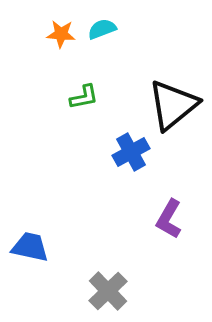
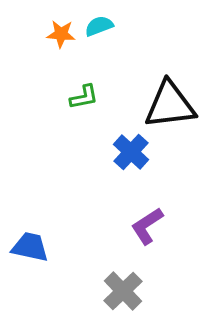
cyan semicircle: moved 3 px left, 3 px up
black triangle: moved 3 px left; rotated 32 degrees clockwise
blue cross: rotated 18 degrees counterclockwise
purple L-shape: moved 22 px left, 7 px down; rotated 27 degrees clockwise
gray cross: moved 15 px right
